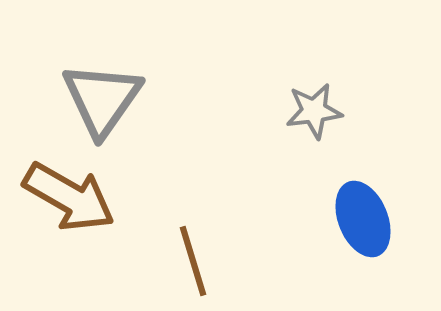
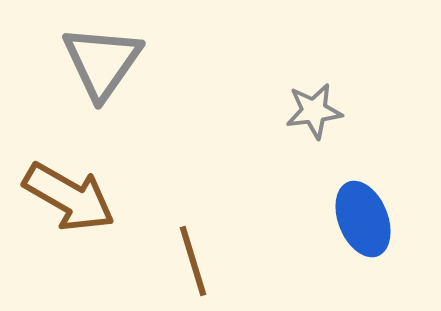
gray triangle: moved 37 px up
